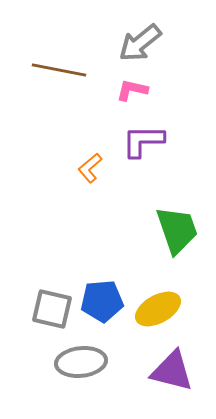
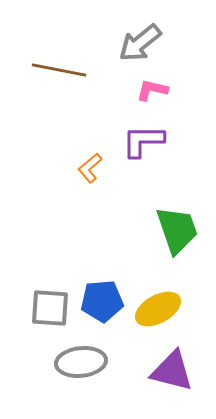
pink L-shape: moved 20 px right
gray square: moved 2 px left, 1 px up; rotated 9 degrees counterclockwise
